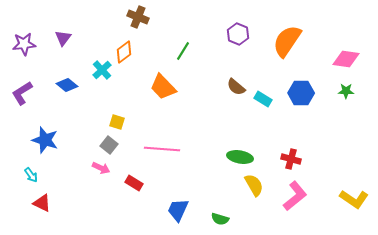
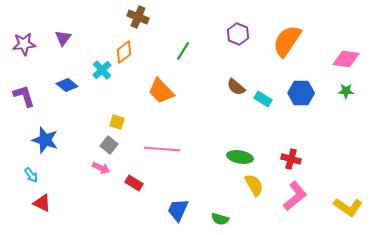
orange trapezoid: moved 2 px left, 4 px down
purple L-shape: moved 2 px right, 3 px down; rotated 105 degrees clockwise
yellow L-shape: moved 6 px left, 8 px down
